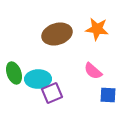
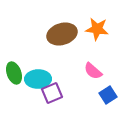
brown ellipse: moved 5 px right
blue square: rotated 36 degrees counterclockwise
